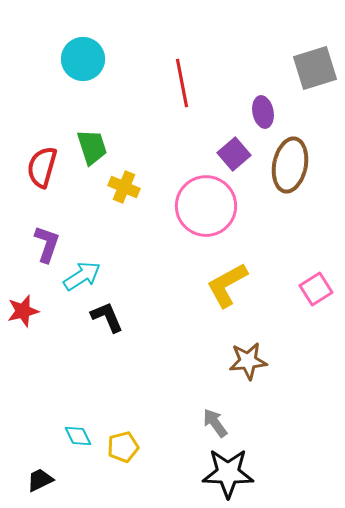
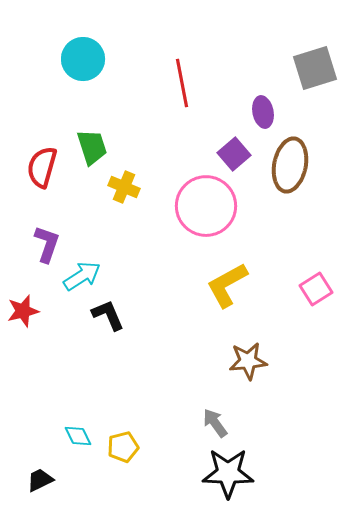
black L-shape: moved 1 px right, 2 px up
